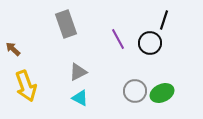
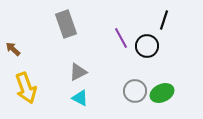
purple line: moved 3 px right, 1 px up
black circle: moved 3 px left, 3 px down
yellow arrow: moved 2 px down
